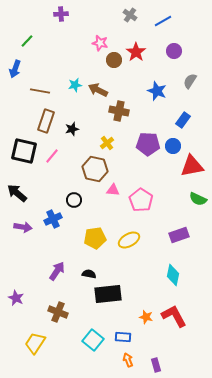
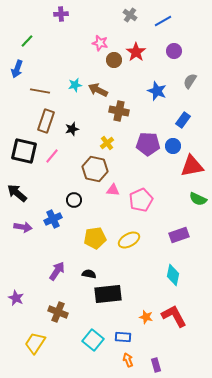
blue arrow at (15, 69): moved 2 px right
pink pentagon at (141, 200): rotated 15 degrees clockwise
